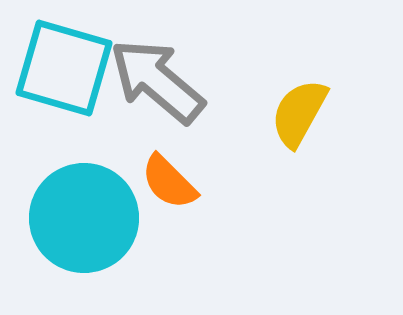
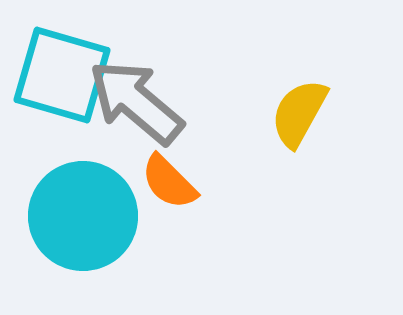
cyan square: moved 2 px left, 7 px down
gray arrow: moved 21 px left, 21 px down
cyan circle: moved 1 px left, 2 px up
